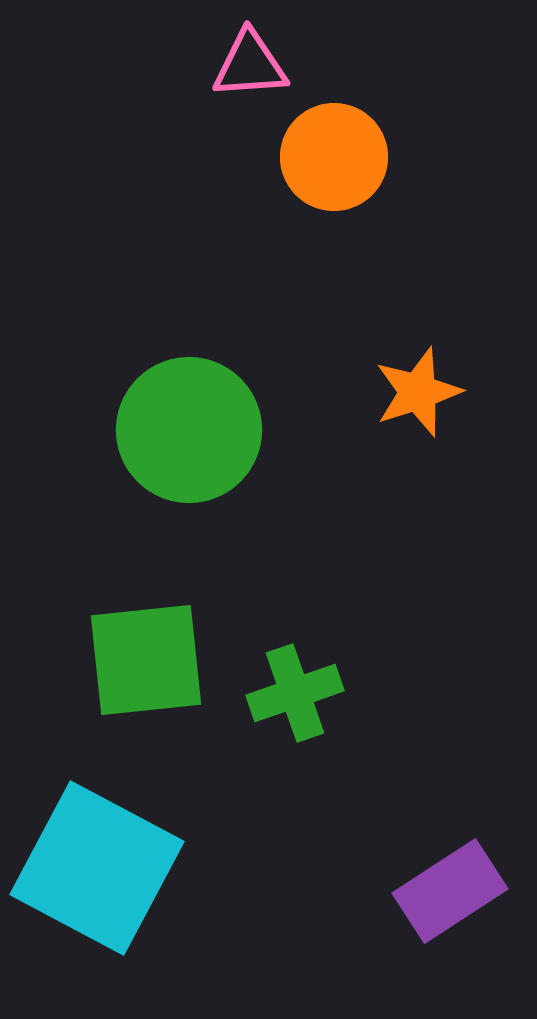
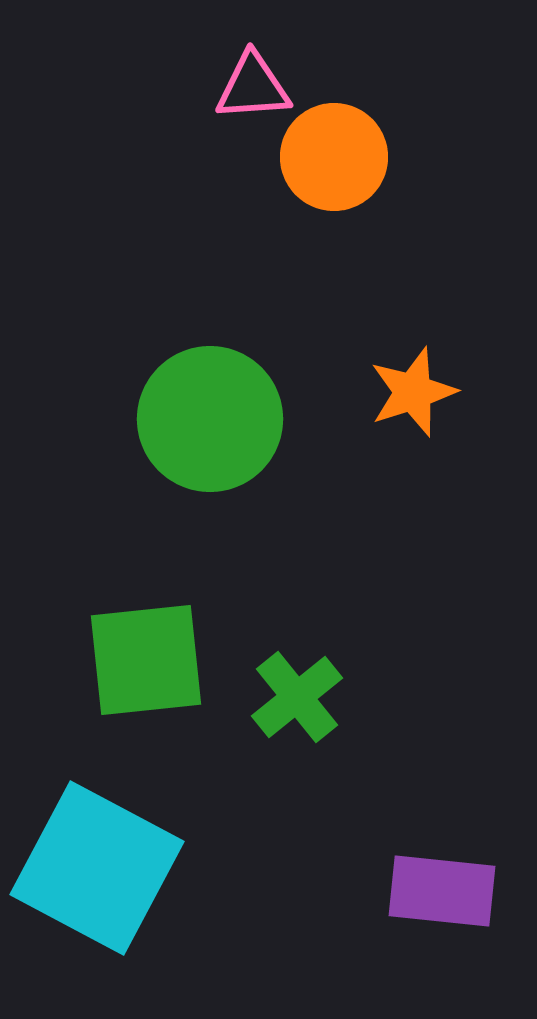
pink triangle: moved 3 px right, 22 px down
orange star: moved 5 px left
green circle: moved 21 px right, 11 px up
green cross: moved 2 px right, 4 px down; rotated 20 degrees counterclockwise
purple rectangle: moved 8 px left; rotated 39 degrees clockwise
